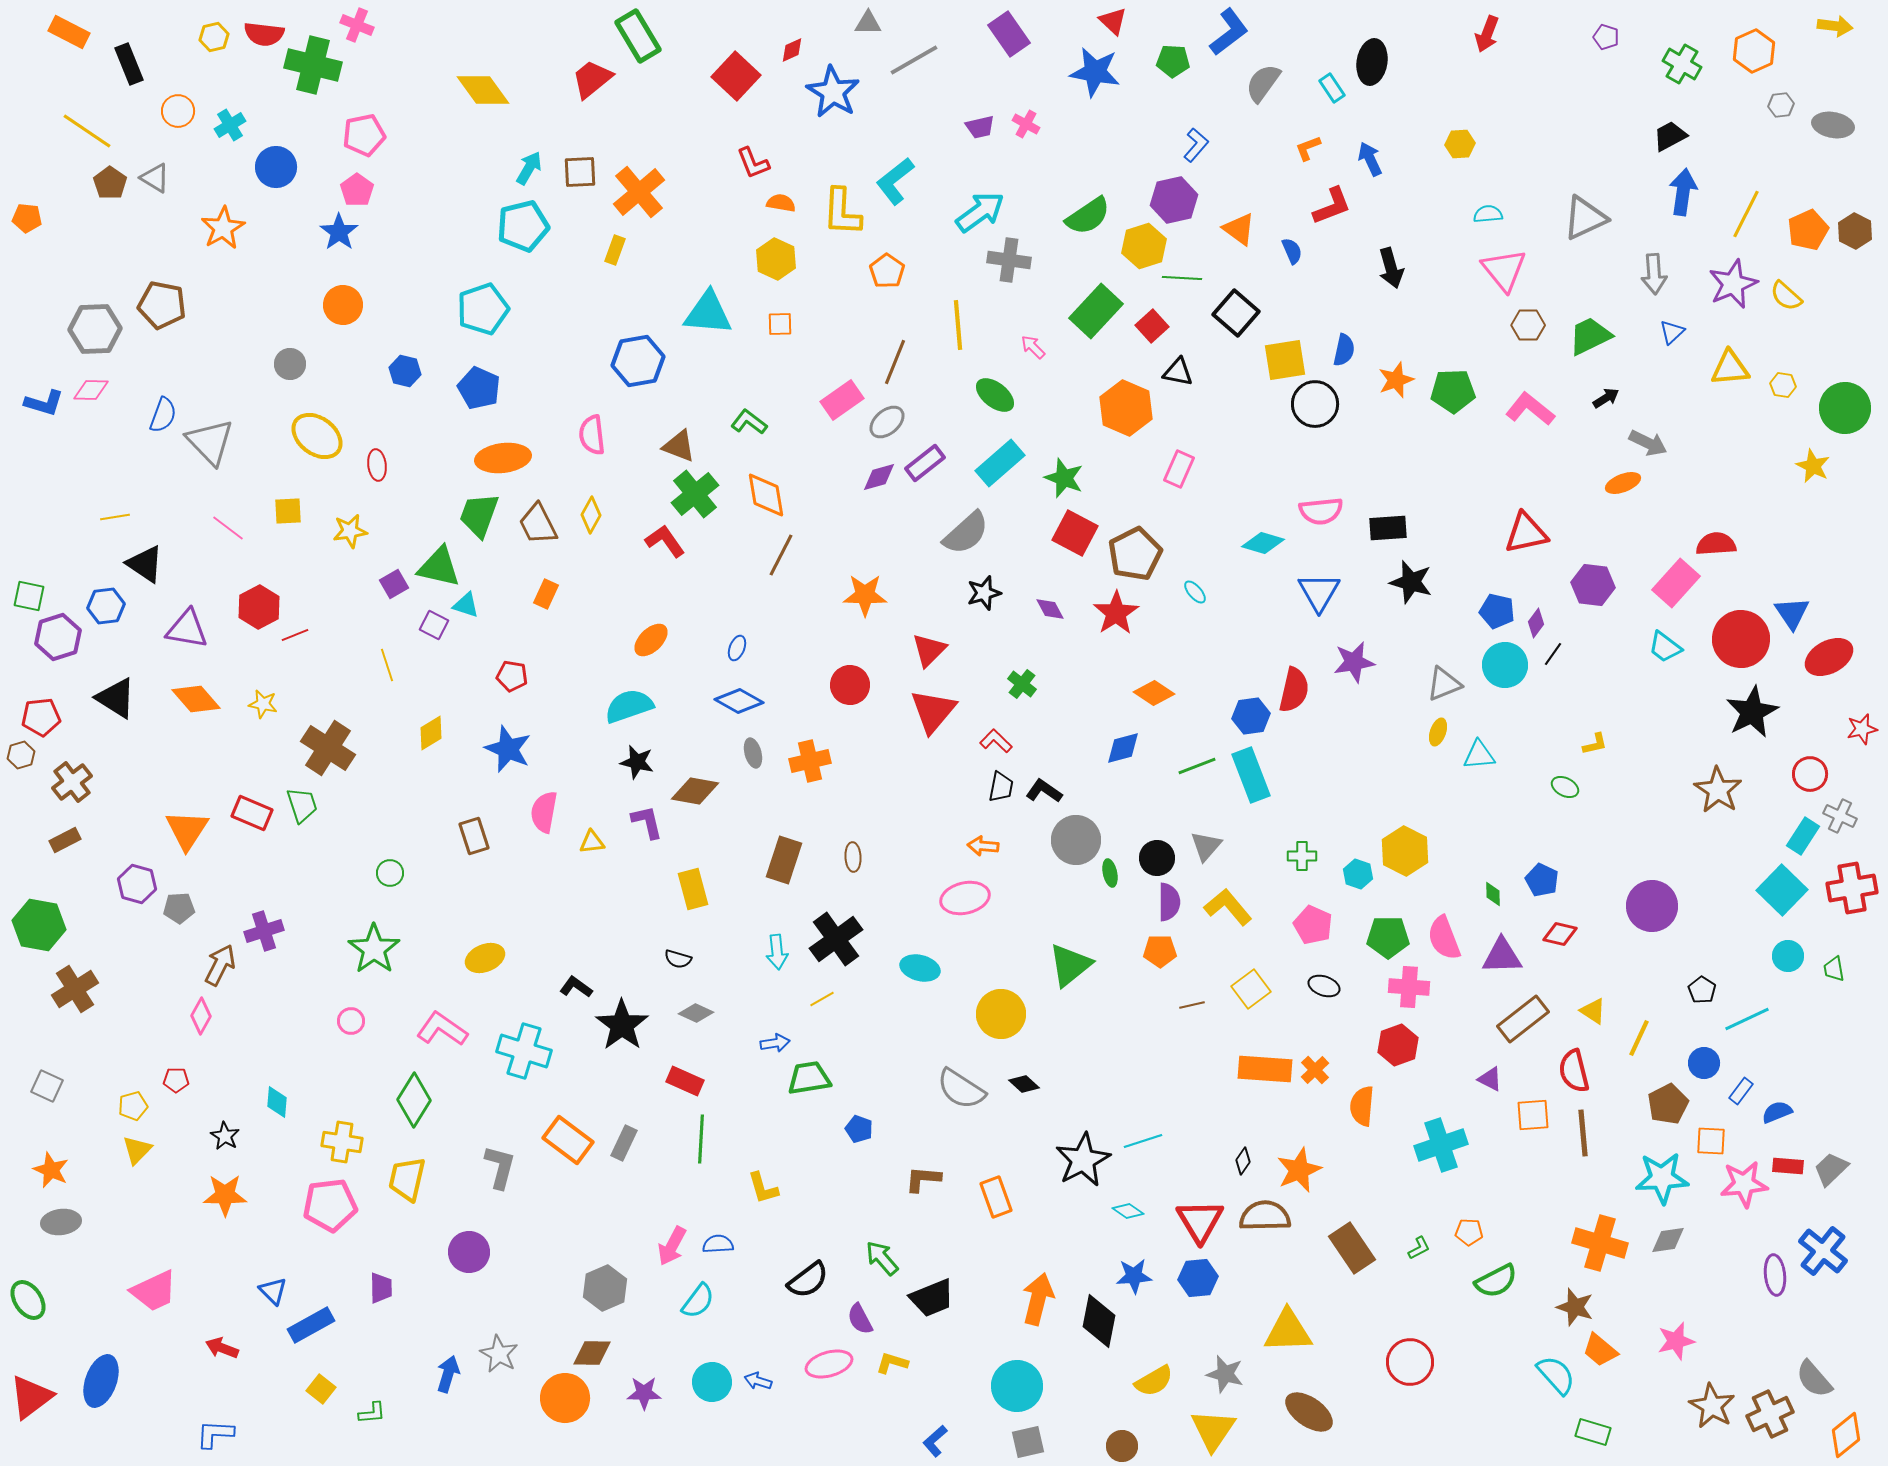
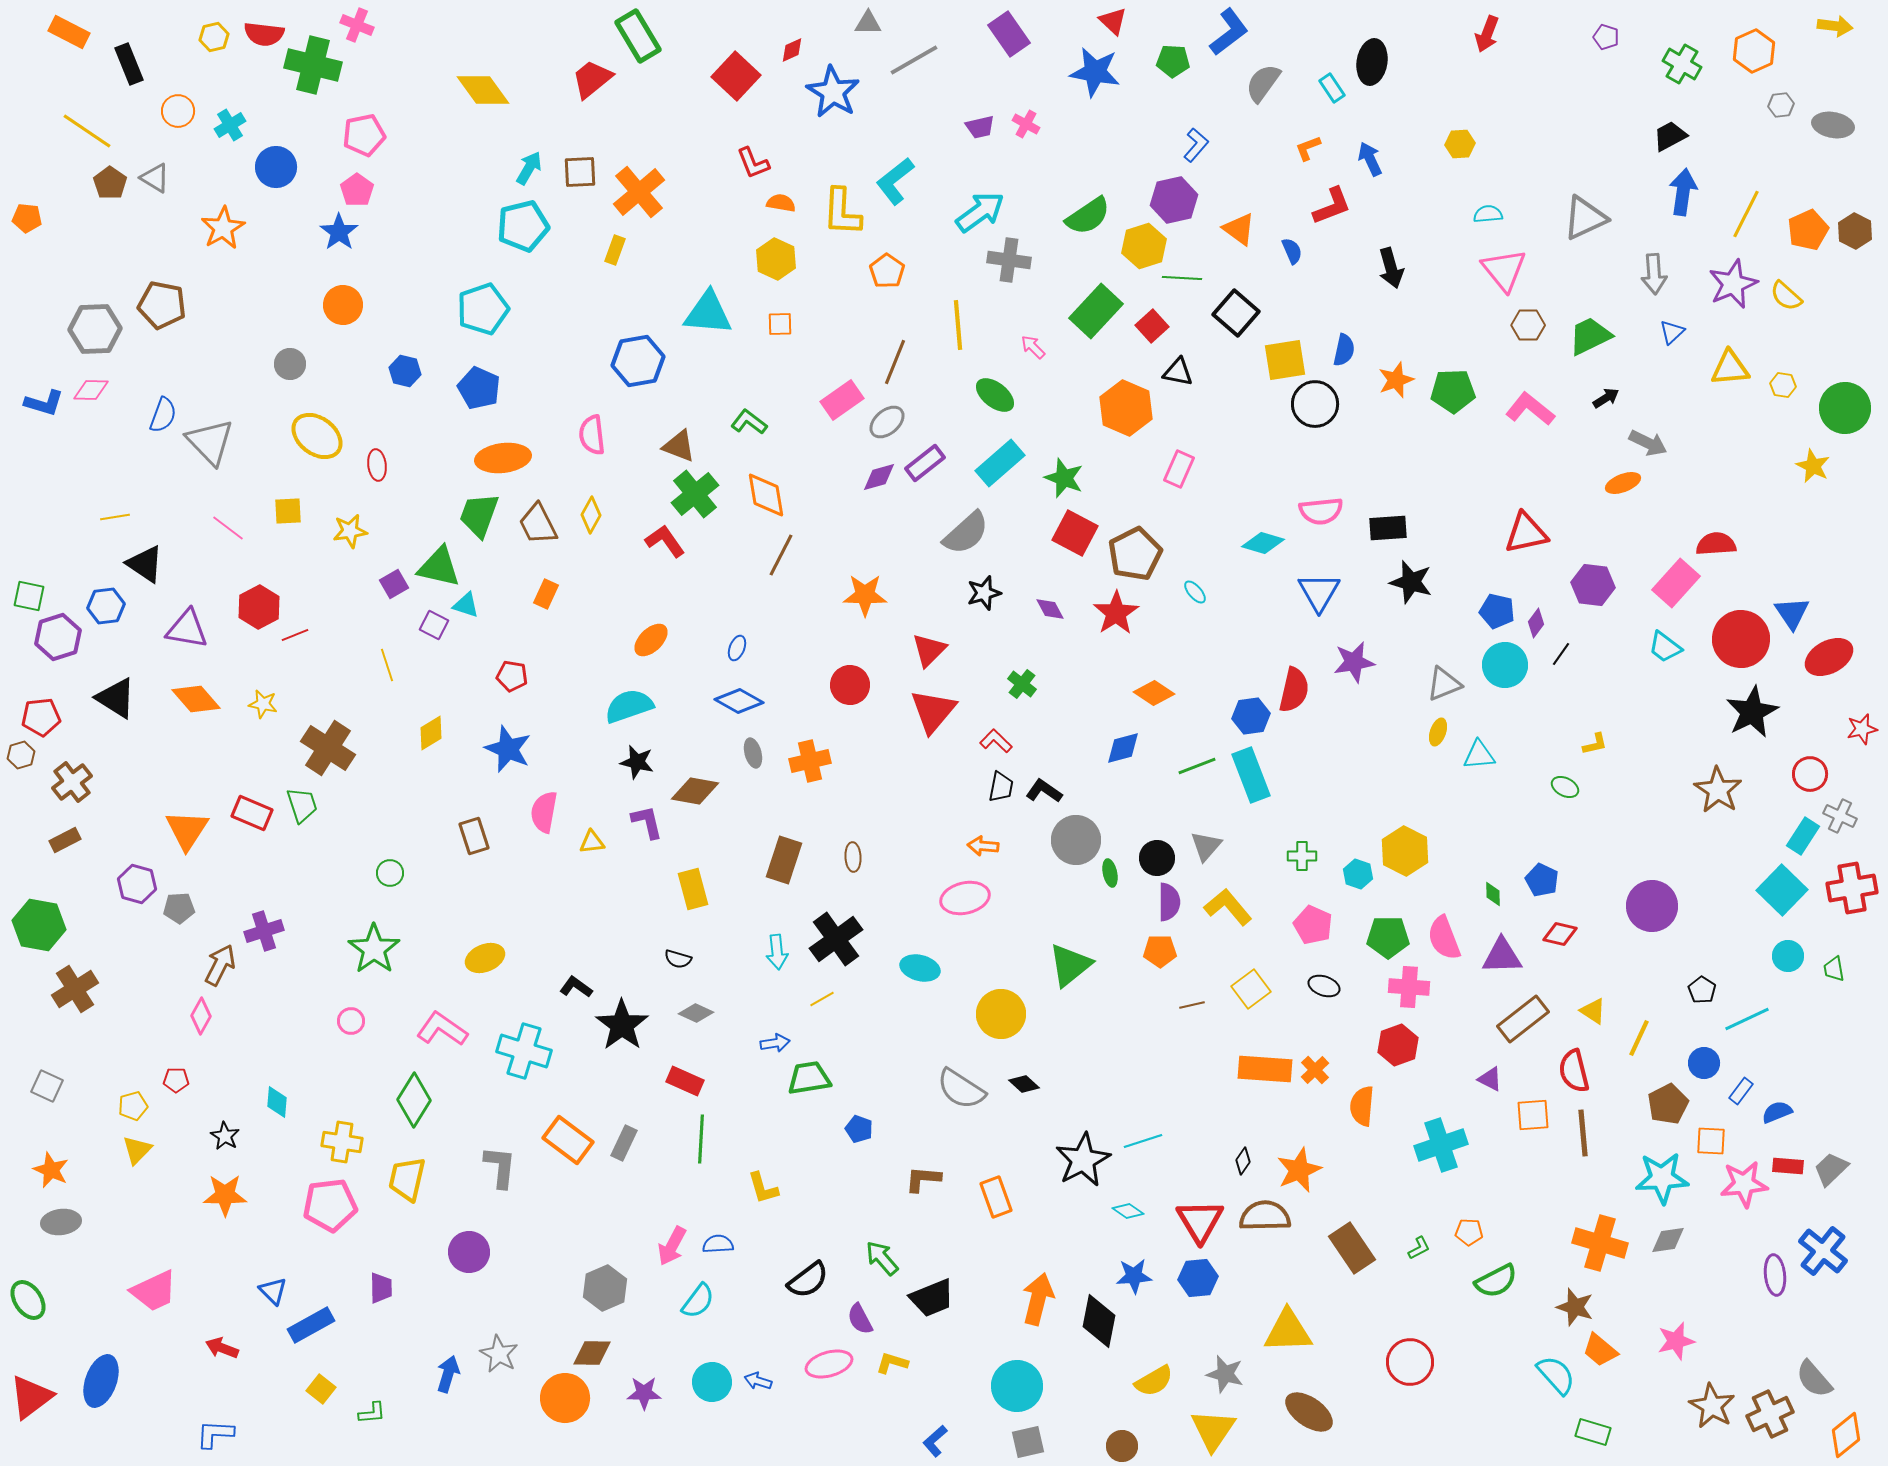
black line at (1553, 654): moved 8 px right
gray L-shape at (500, 1167): rotated 9 degrees counterclockwise
